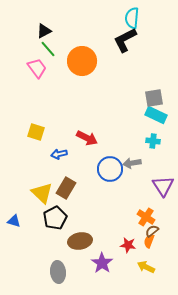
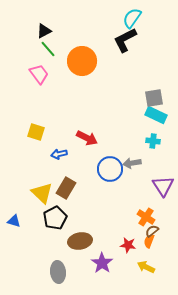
cyan semicircle: rotated 30 degrees clockwise
pink trapezoid: moved 2 px right, 6 px down
